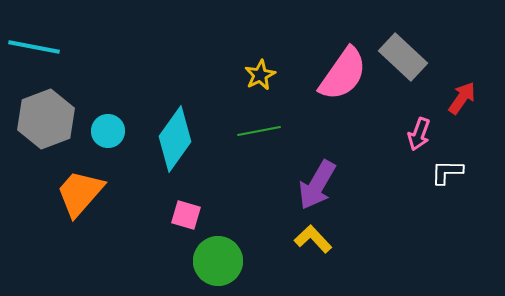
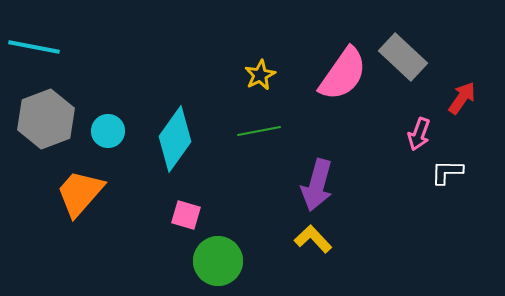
purple arrow: rotated 15 degrees counterclockwise
